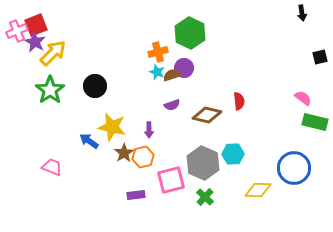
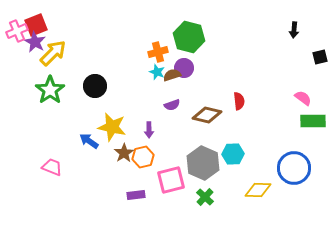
black arrow: moved 8 px left, 17 px down; rotated 14 degrees clockwise
green hexagon: moved 1 px left, 4 px down; rotated 12 degrees counterclockwise
green rectangle: moved 2 px left, 1 px up; rotated 15 degrees counterclockwise
